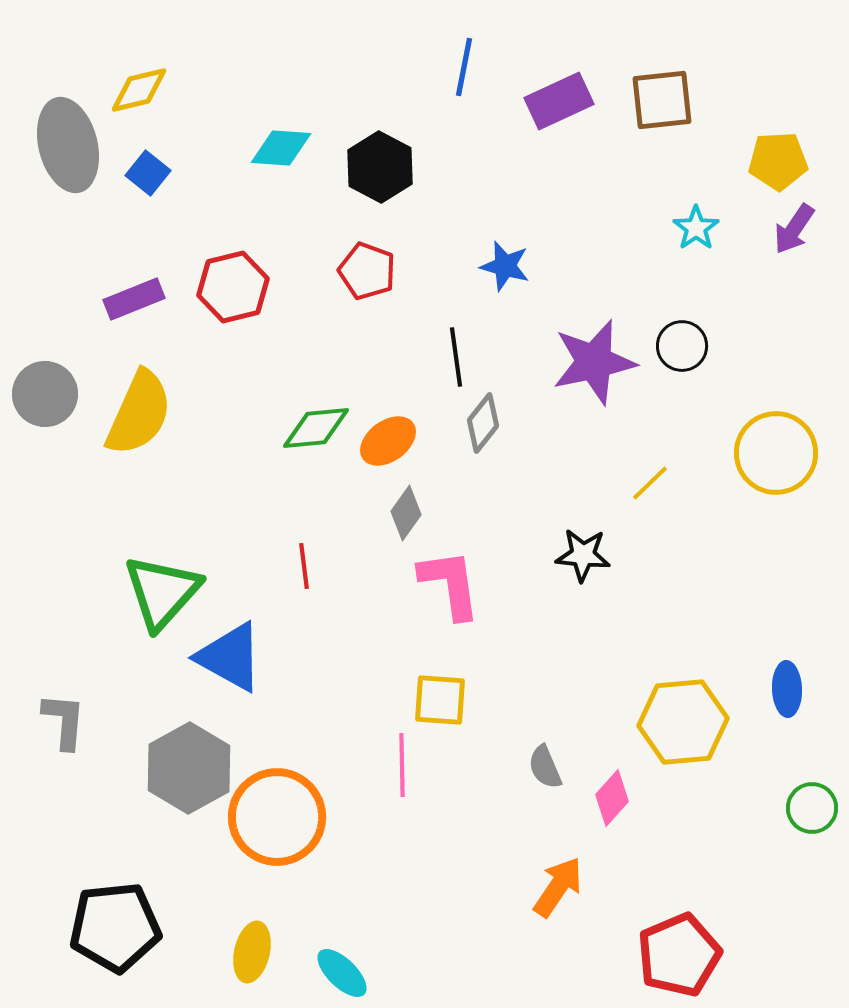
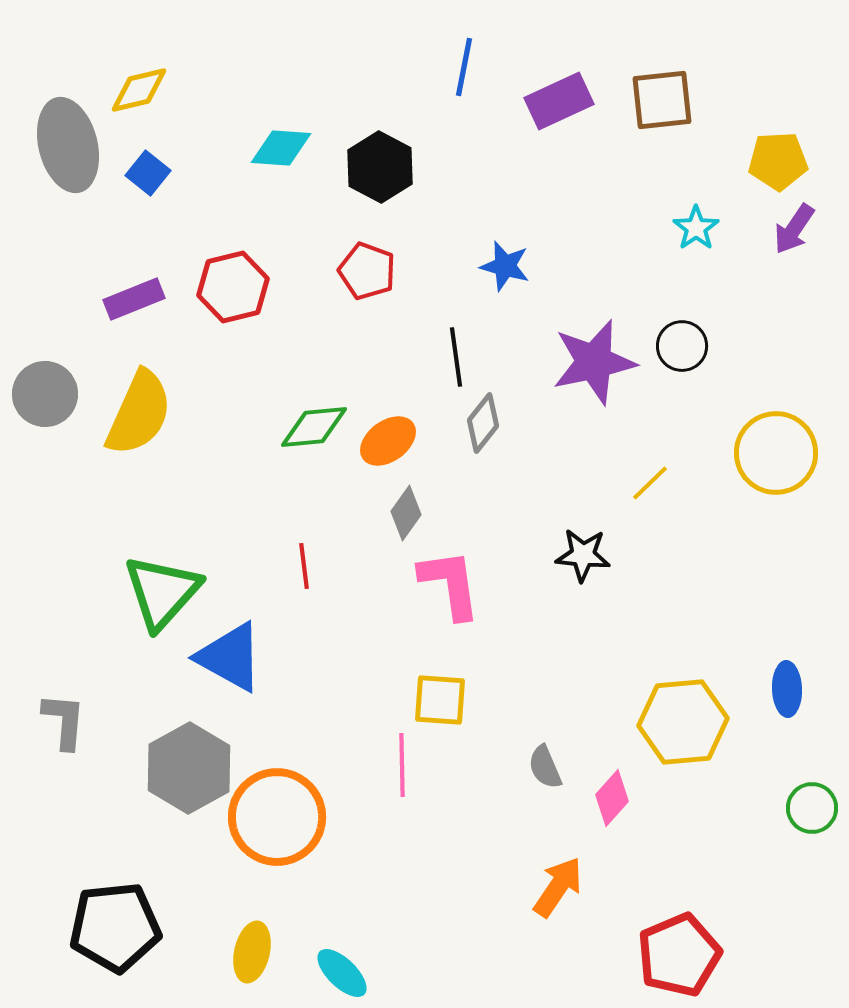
green diamond at (316, 428): moved 2 px left, 1 px up
